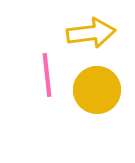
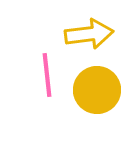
yellow arrow: moved 2 px left, 1 px down
